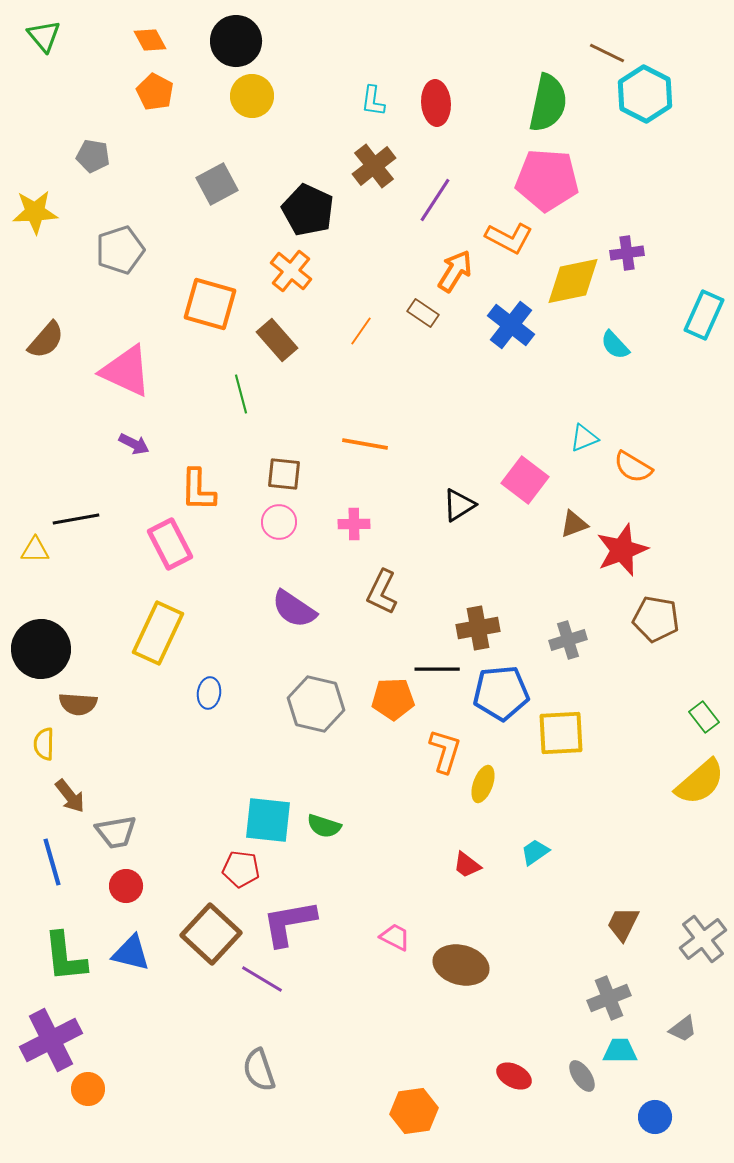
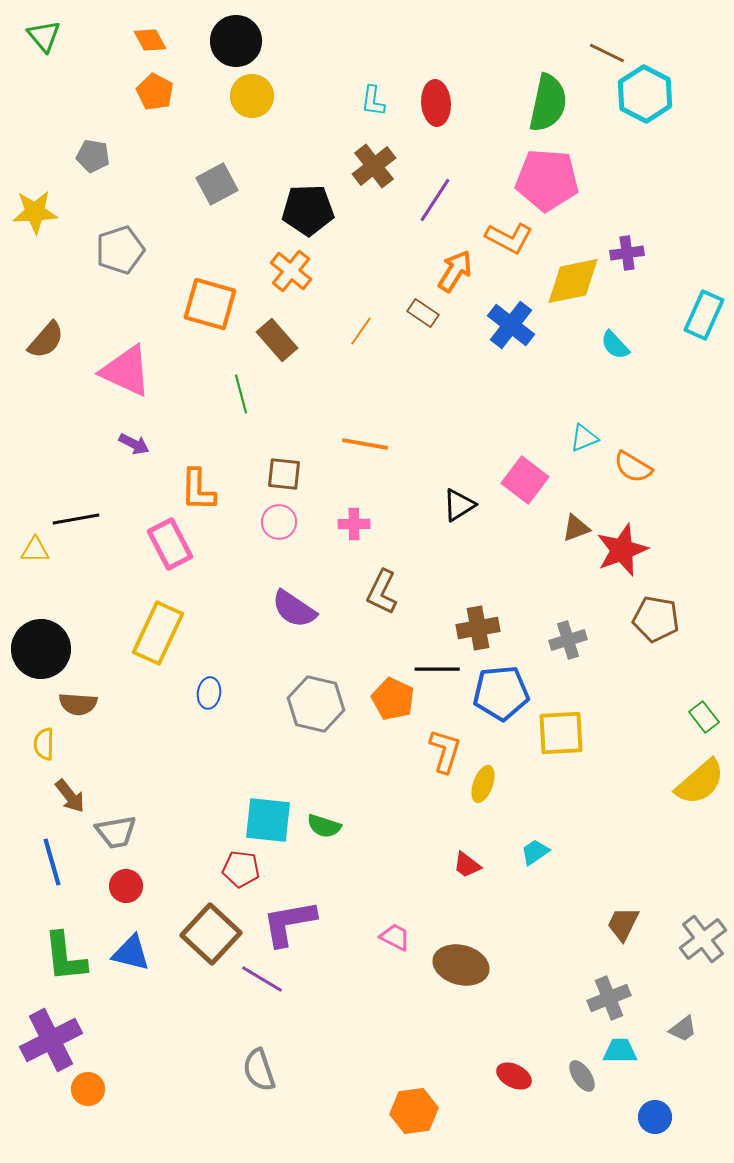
black pentagon at (308, 210): rotated 27 degrees counterclockwise
brown triangle at (574, 524): moved 2 px right, 4 px down
orange pentagon at (393, 699): rotated 27 degrees clockwise
